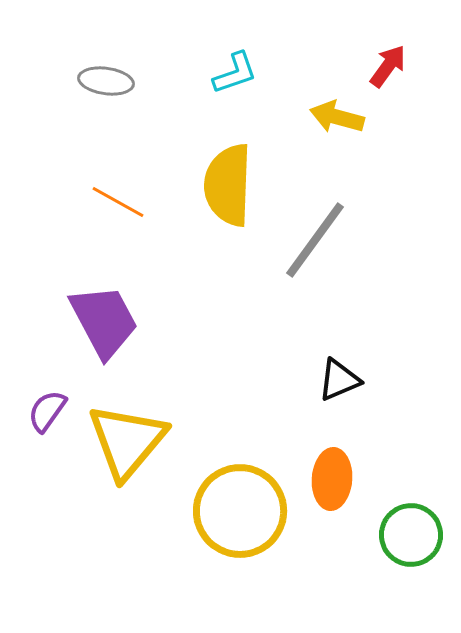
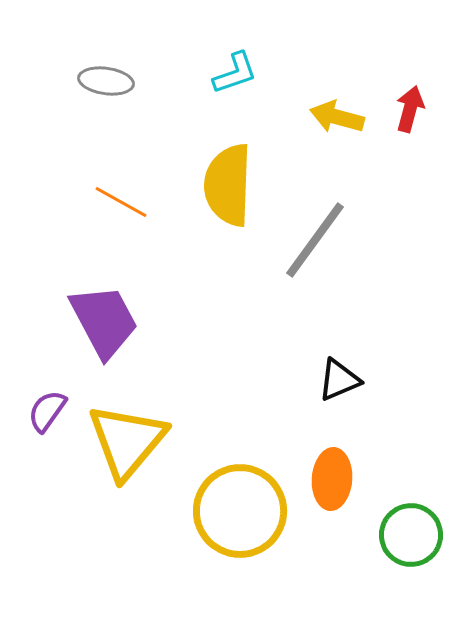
red arrow: moved 22 px right, 43 px down; rotated 21 degrees counterclockwise
orange line: moved 3 px right
